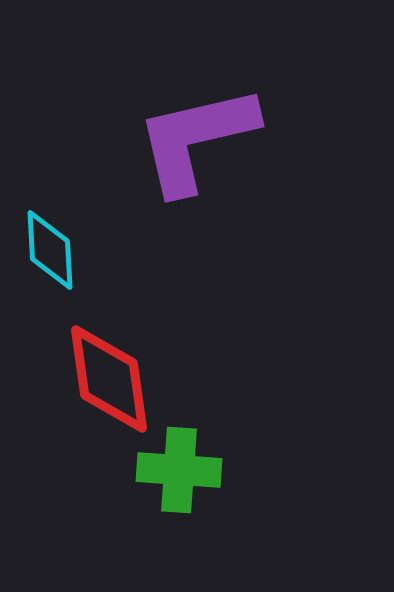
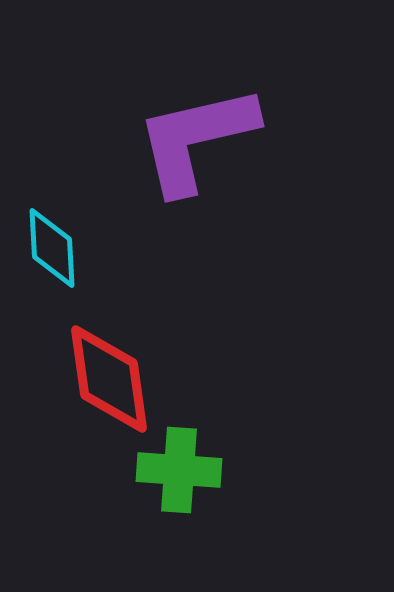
cyan diamond: moved 2 px right, 2 px up
